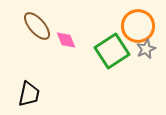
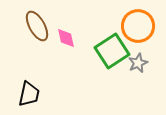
brown ellipse: rotated 12 degrees clockwise
pink diamond: moved 2 px up; rotated 10 degrees clockwise
gray star: moved 8 px left, 14 px down
